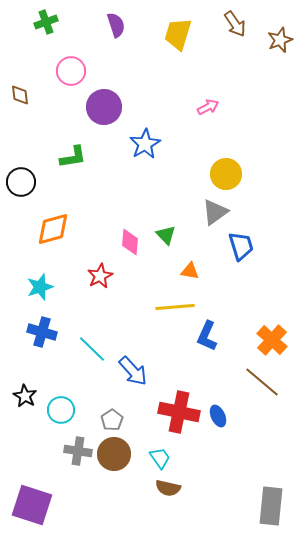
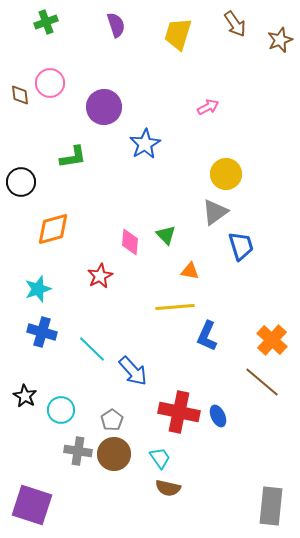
pink circle: moved 21 px left, 12 px down
cyan star: moved 2 px left, 2 px down
